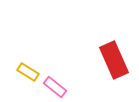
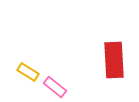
red rectangle: rotated 21 degrees clockwise
